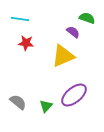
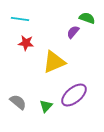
purple semicircle: rotated 88 degrees counterclockwise
yellow triangle: moved 9 px left, 6 px down
